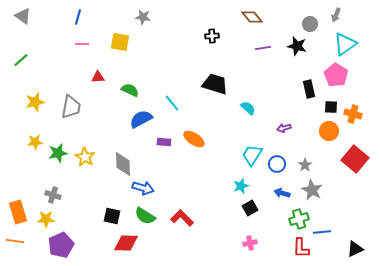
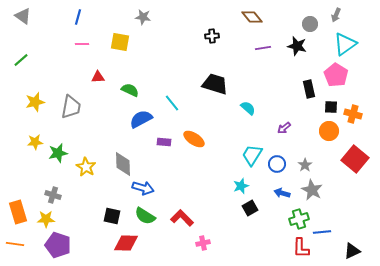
purple arrow at (284, 128): rotated 24 degrees counterclockwise
yellow star at (85, 157): moved 1 px right, 10 px down
orange line at (15, 241): moved 3 px down
pink cross at (250, 243): moved 47 px left
purple pentagon at (61, 245): moved 3 px left; rotated 30 degrees counterclockwise
black triangle at (355, 249): moved 3 px left, 2 px down
